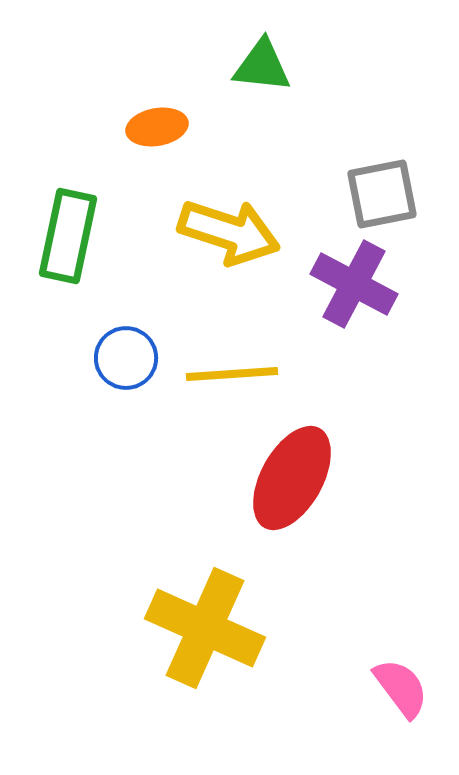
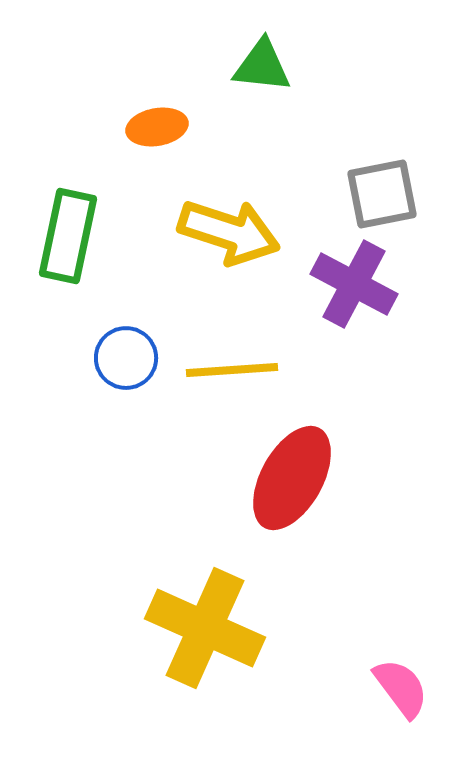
yellow line: moved 4 px up
